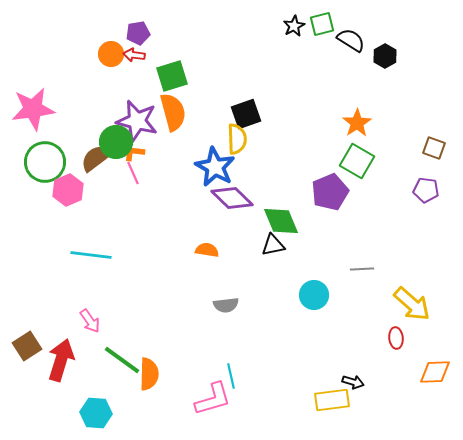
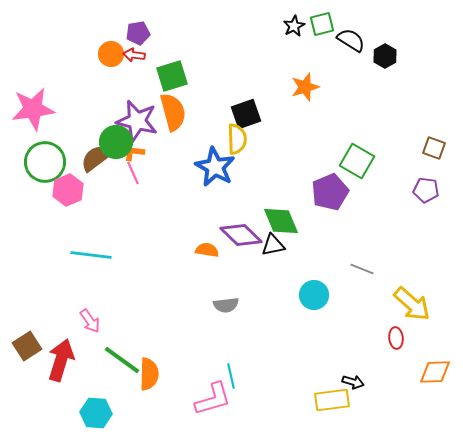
orange star at (357, 123): moved 52 px left, 36 px up; rotated 16 degrees clockwise
purple diamond at (232, 198): moved 9 px right, 37 px down
gray line at (362, 269): rotated 25 degrees clockwise
